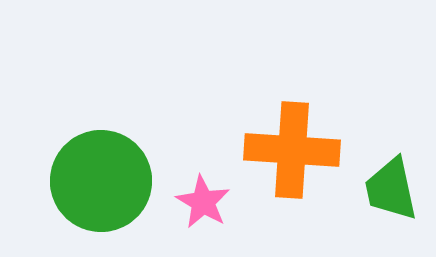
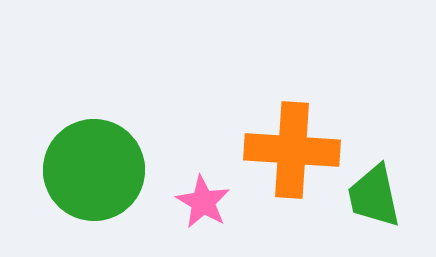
green circle: moved 7 px left, 11 px up
green trapezoid: moved 17 px left, 7 px down
